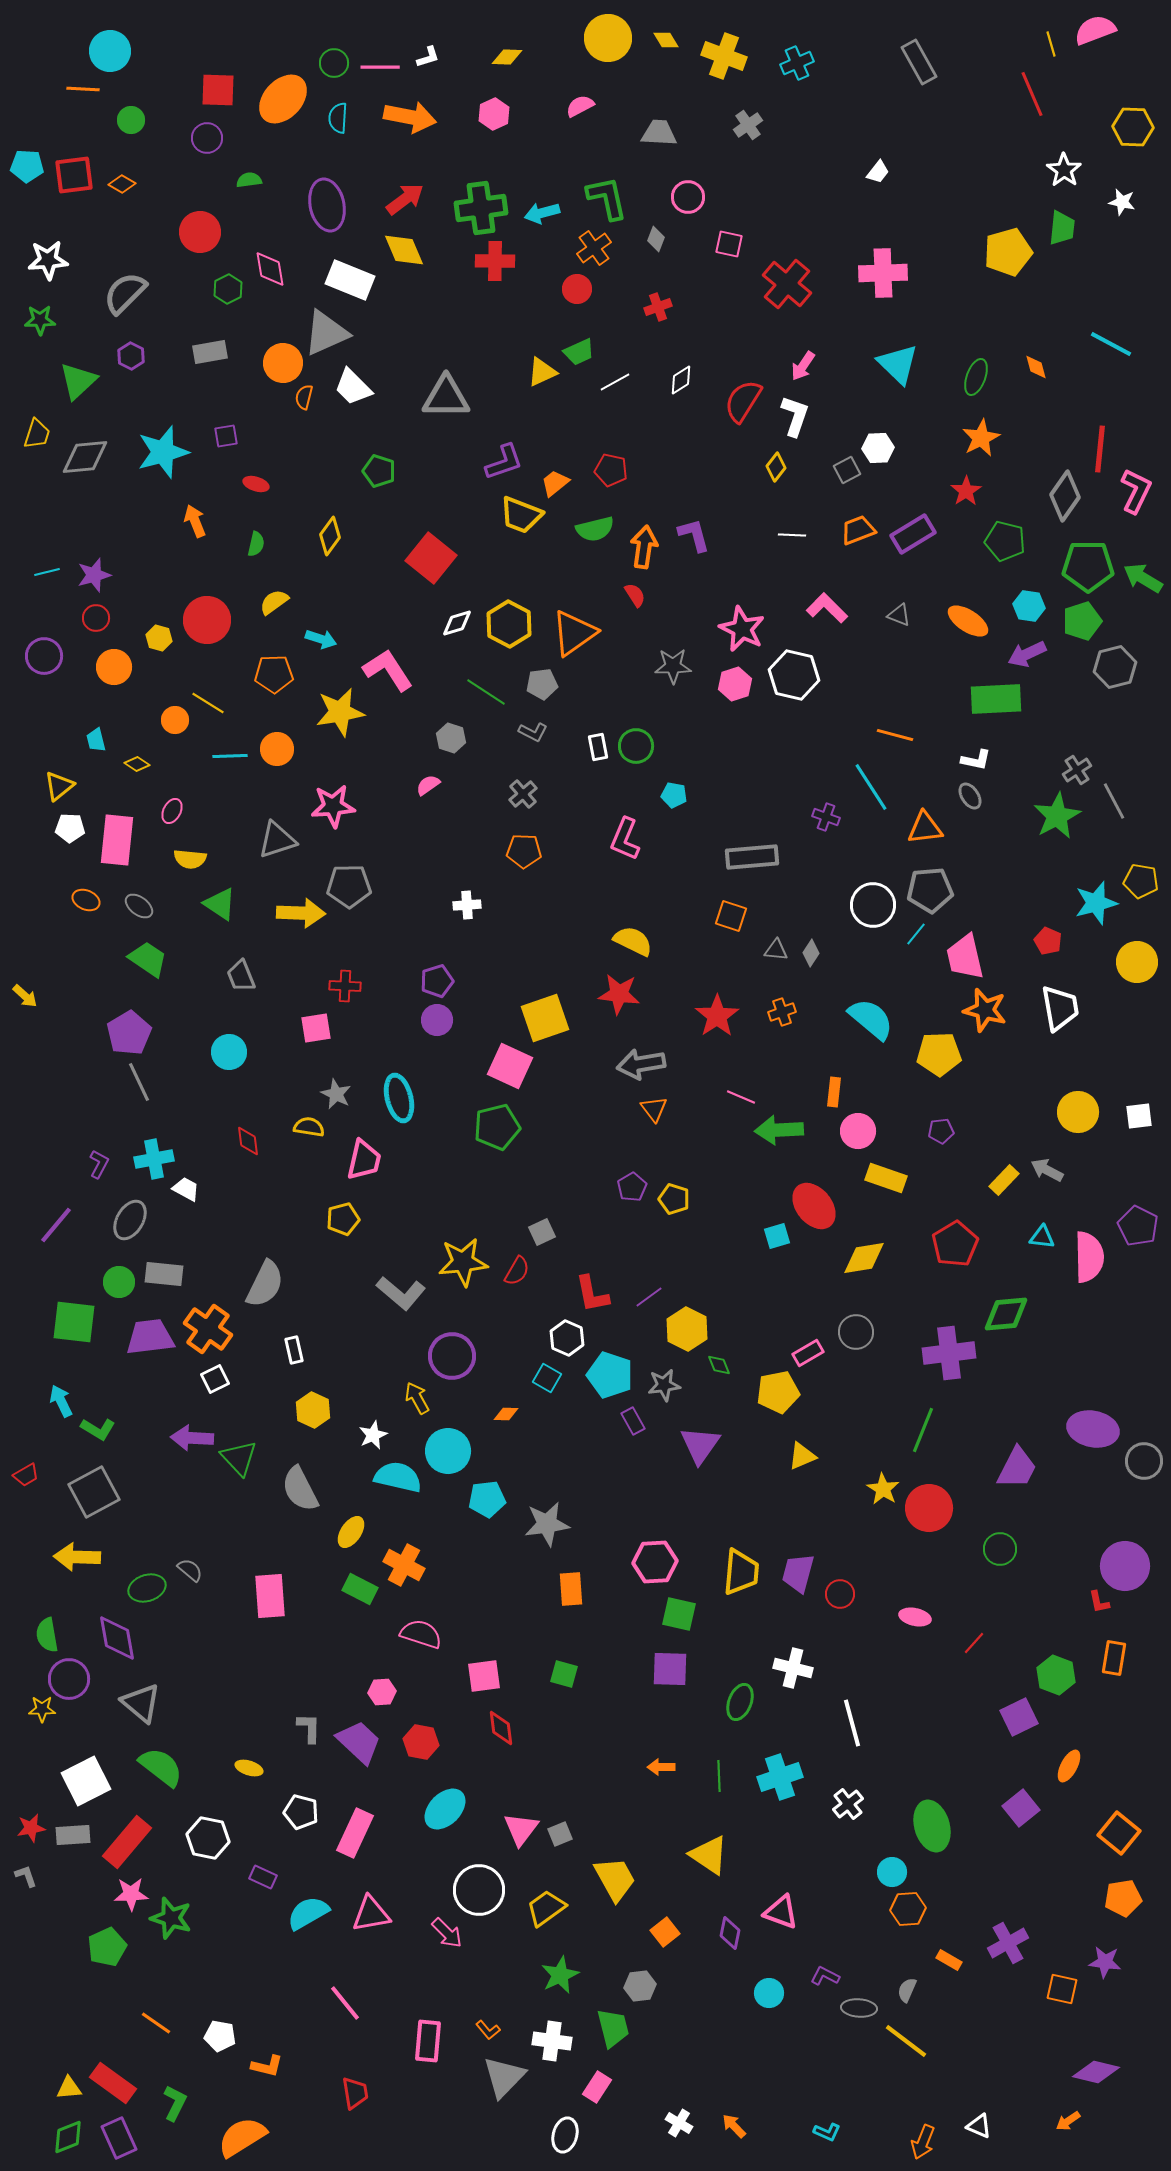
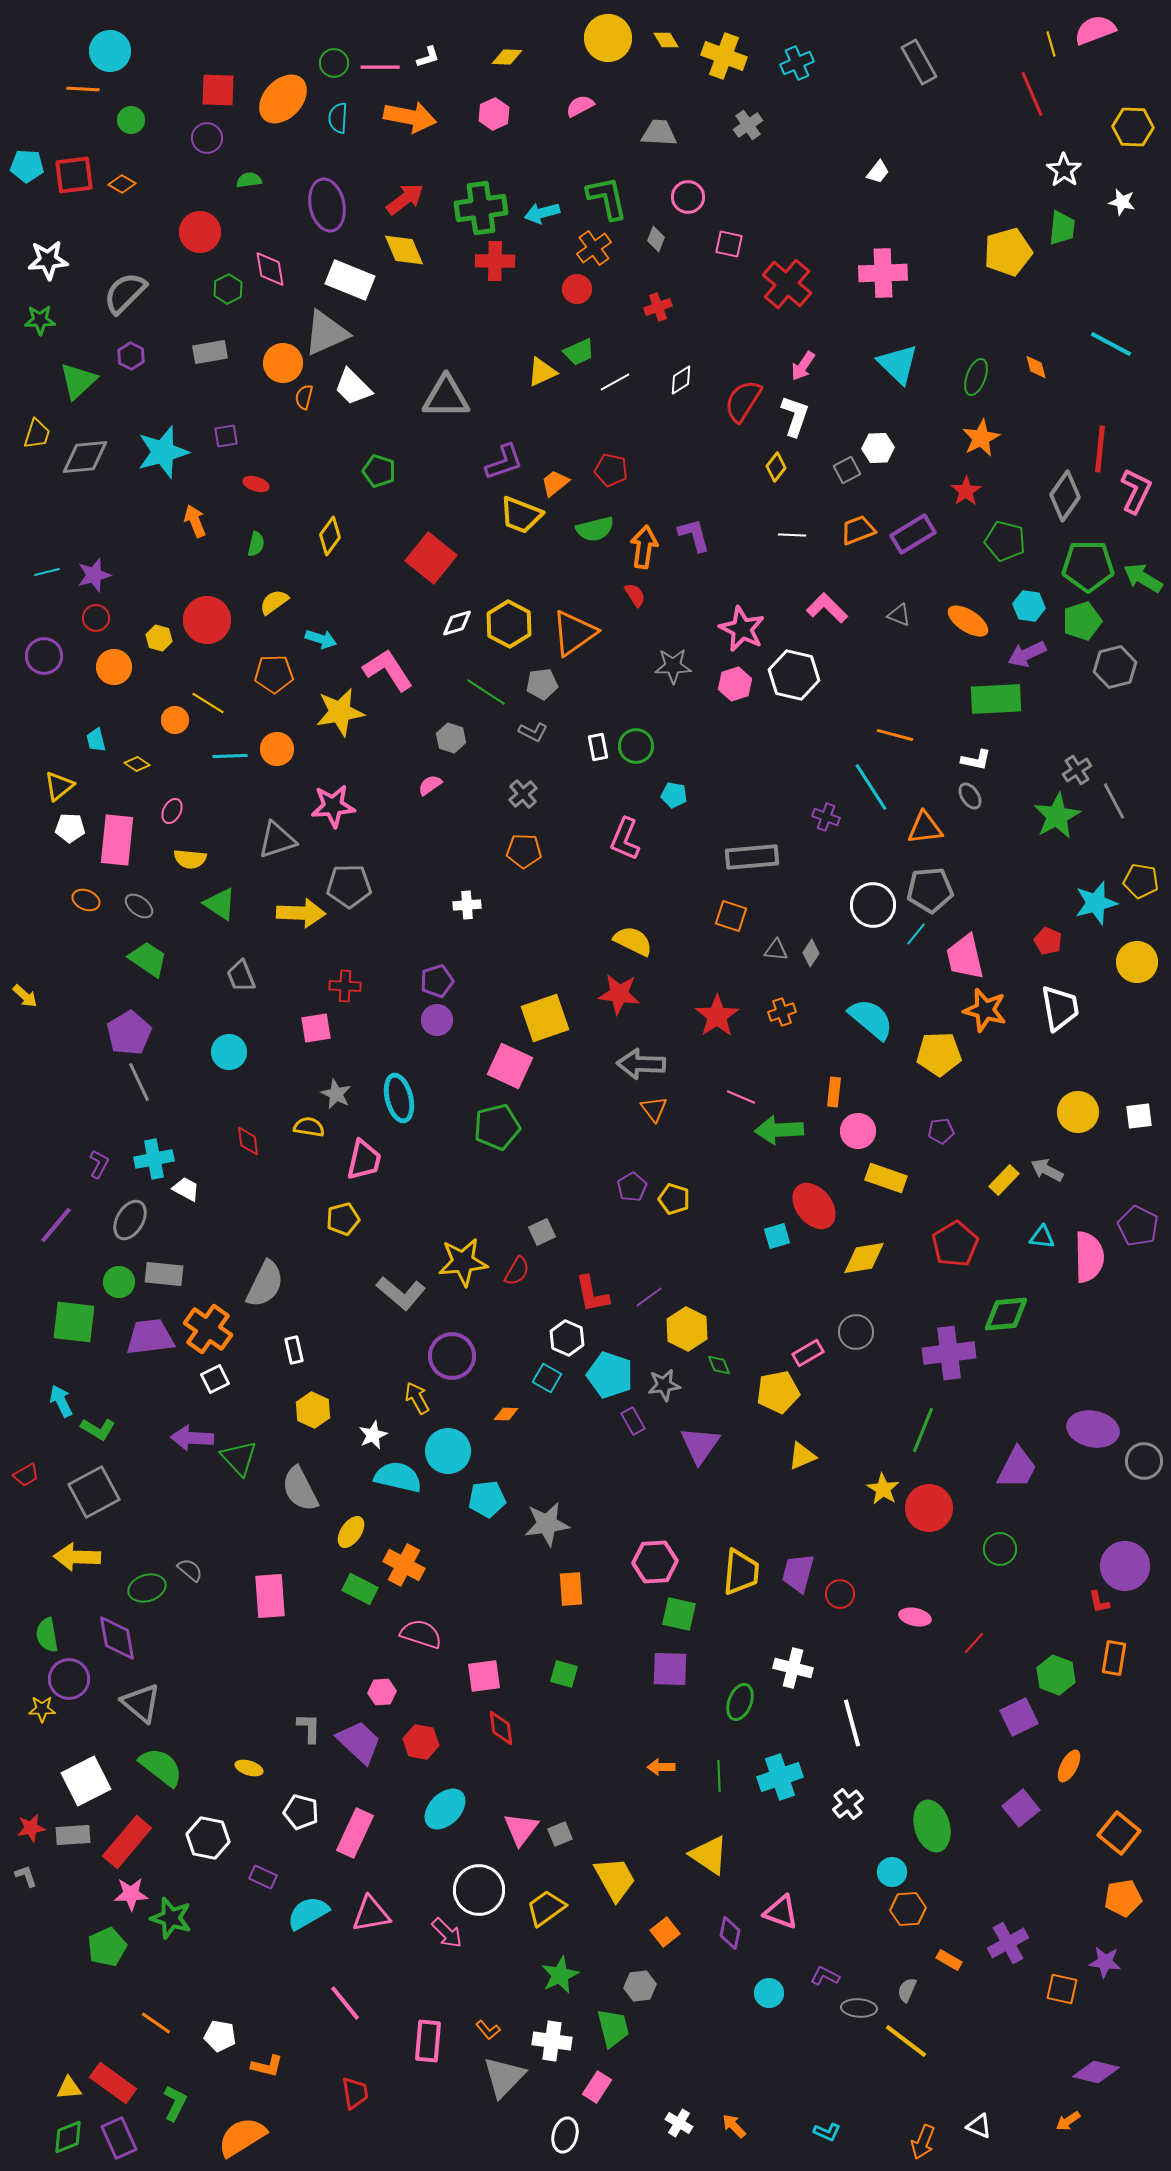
pink semicircle at (428, 785): moved 2 px right
gray arrow at (641, 1064): rotated 12 degrees clockwise
